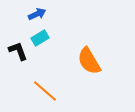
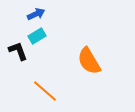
blue arrow: moved 1 px left
cyan rectangle: moved 3 px left, 2 px up
